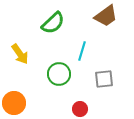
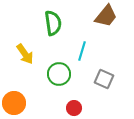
brown trapezoid: rotated 15 degrees counterclockwise
green semicircle: rotated 55 degrees counterclockwise
yellow arrow: moved 5 px right
gray square: rotated 30 degrees clockwise
red circle: moved 6 px left, 1 px up
